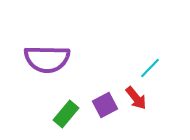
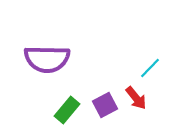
green rectangle: moved 1 px right, 4 px up
